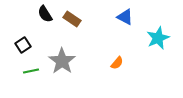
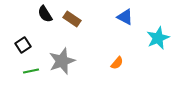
gray star: rotated 16 degrees clockwise
